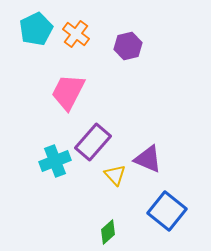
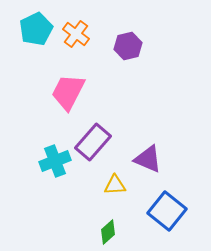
yellow triangle: moved 10 px down; rotated 50 degrees counterclockwise
